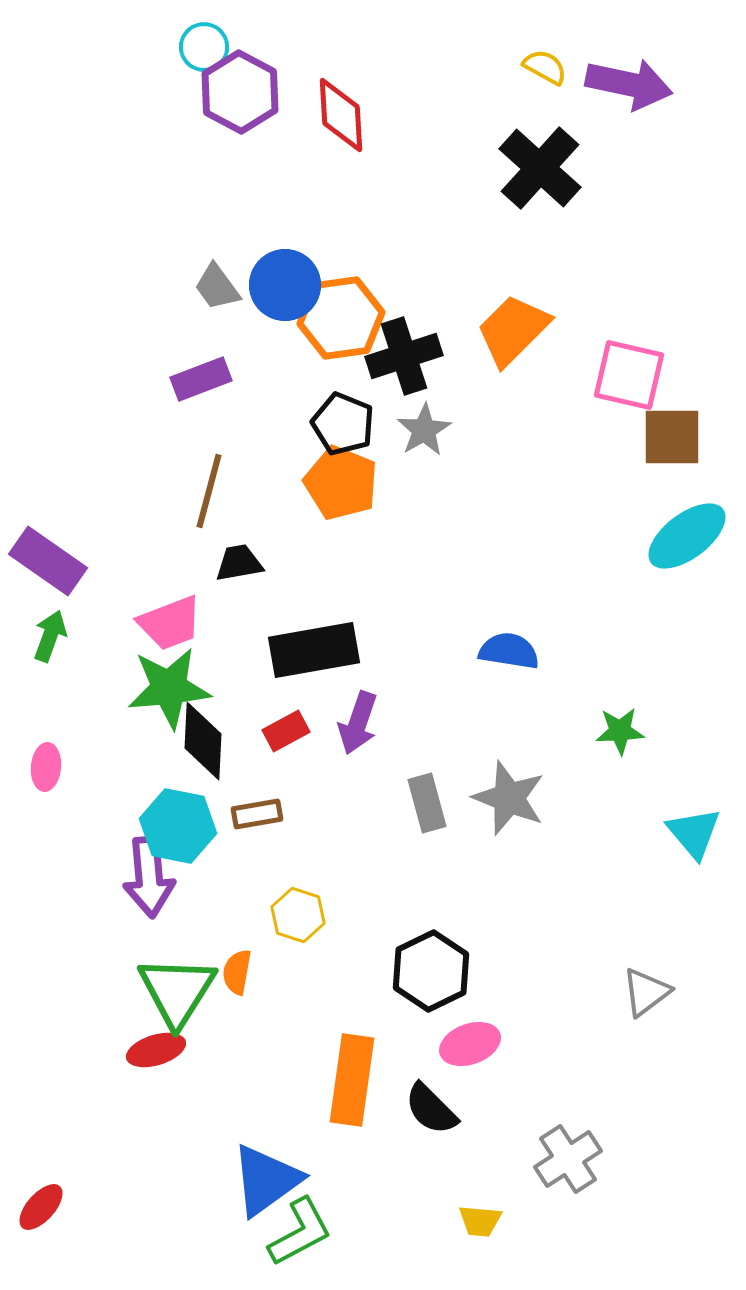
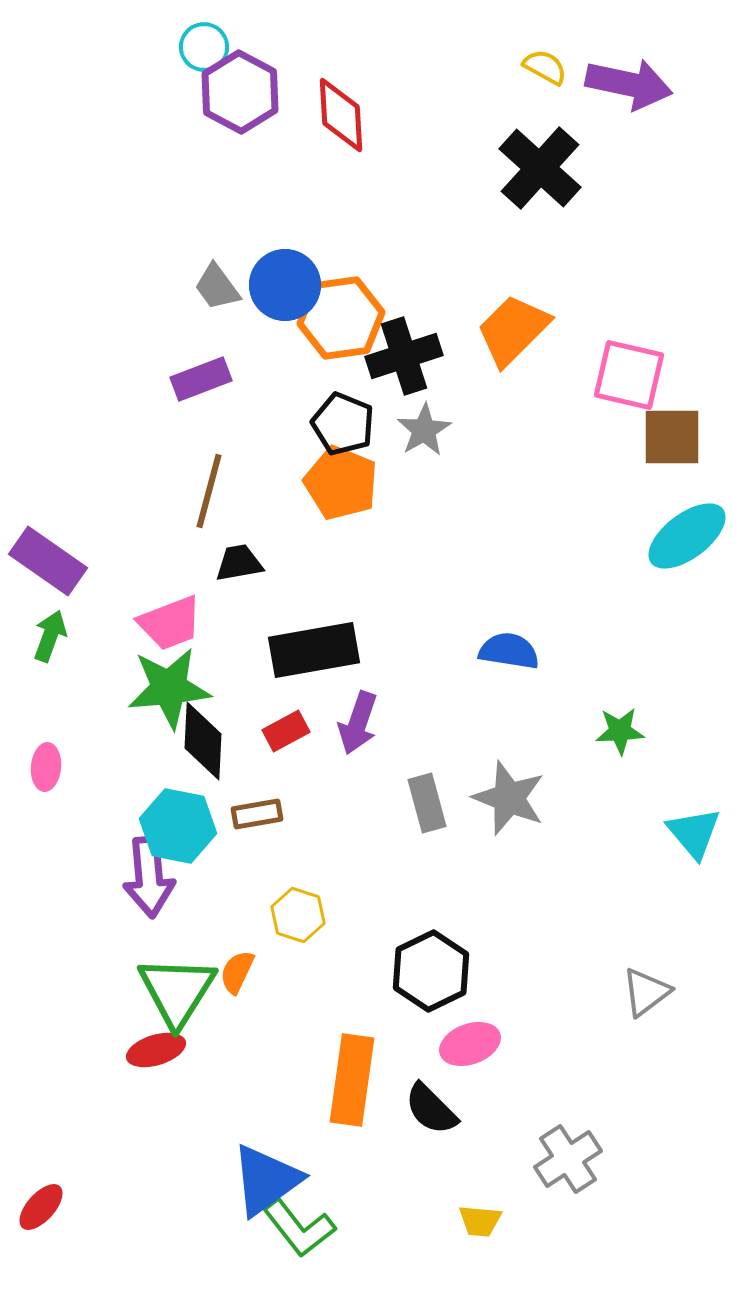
orange semicircle at (237, 972): rotated 15 degrees clockwise
green L-shape at (300, 1232): moved 1 px left, 4 px up; rotated 80 degrees clockwise
